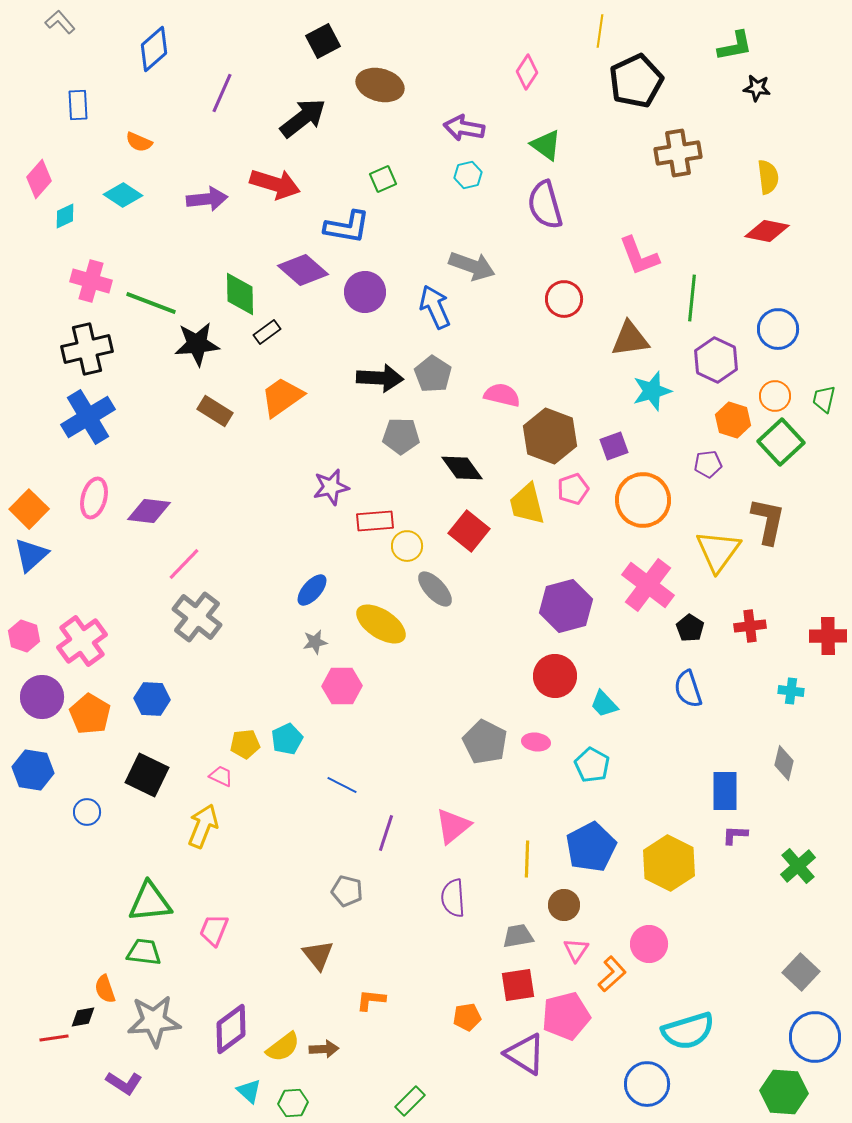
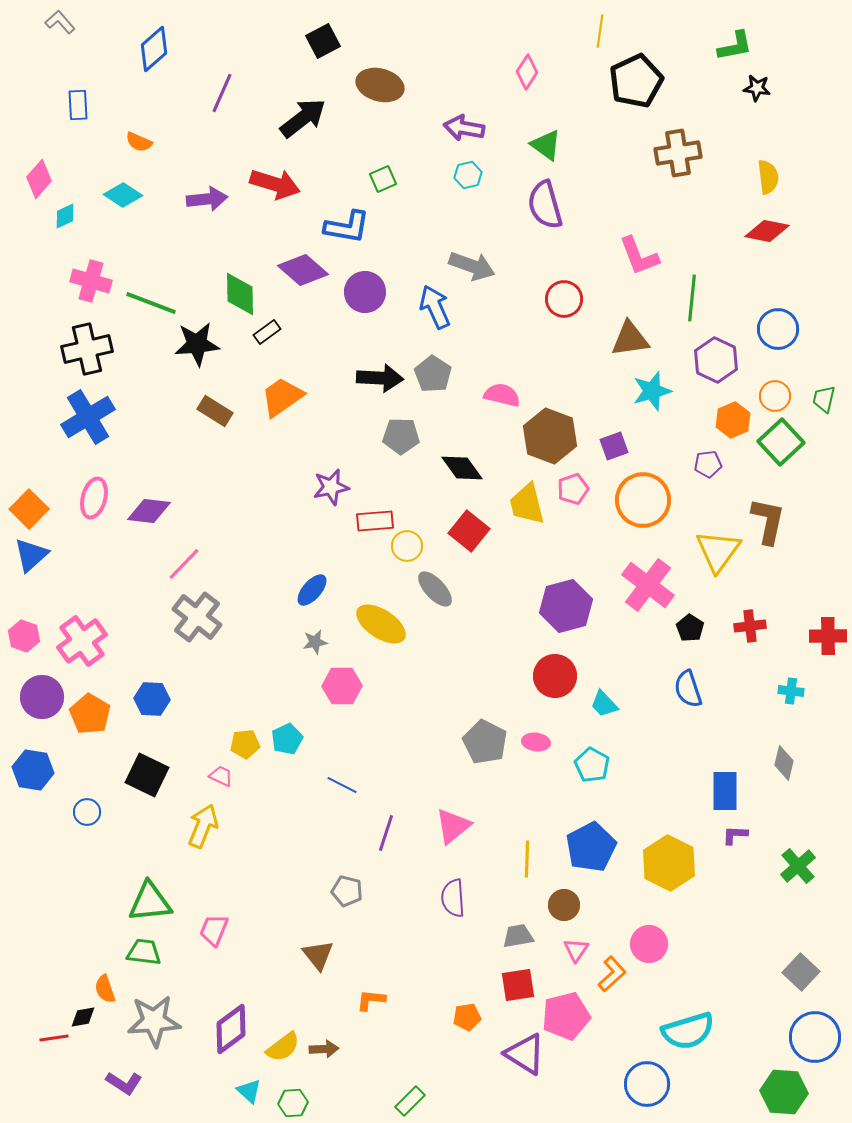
orange hexagon at (733, 420): rotated 20 degrees clockwise
